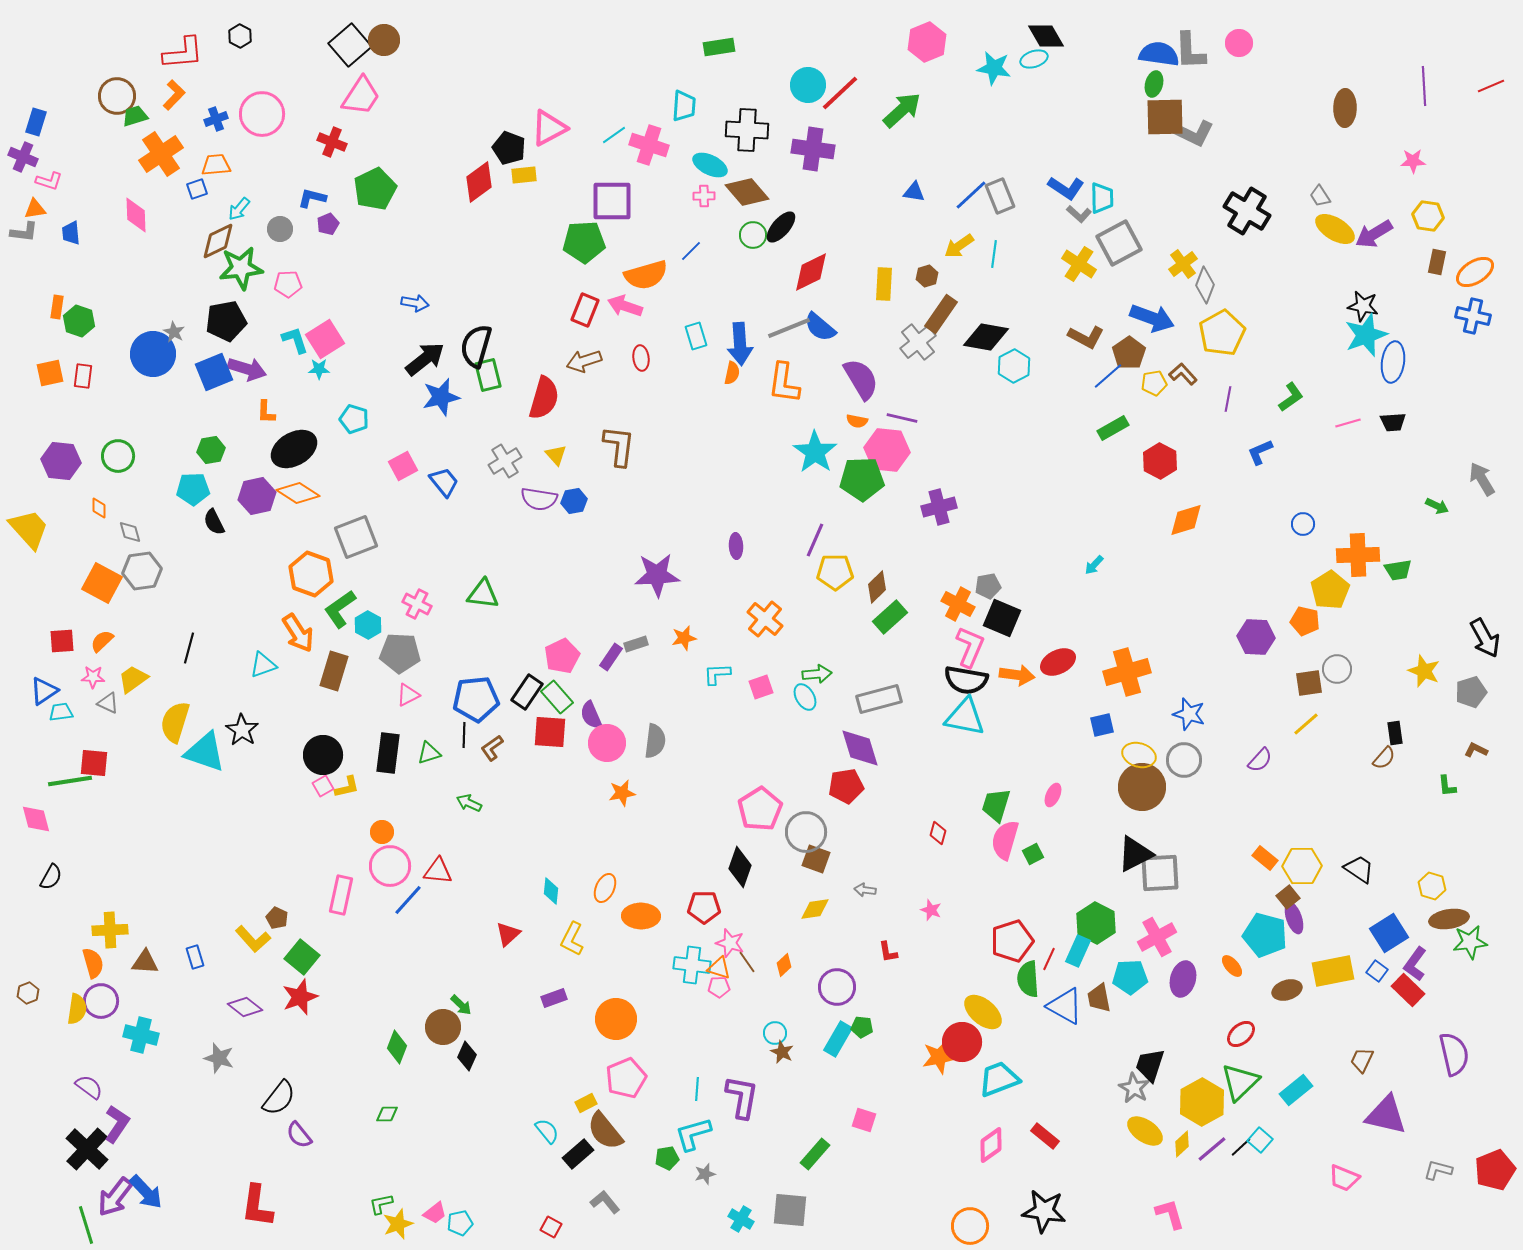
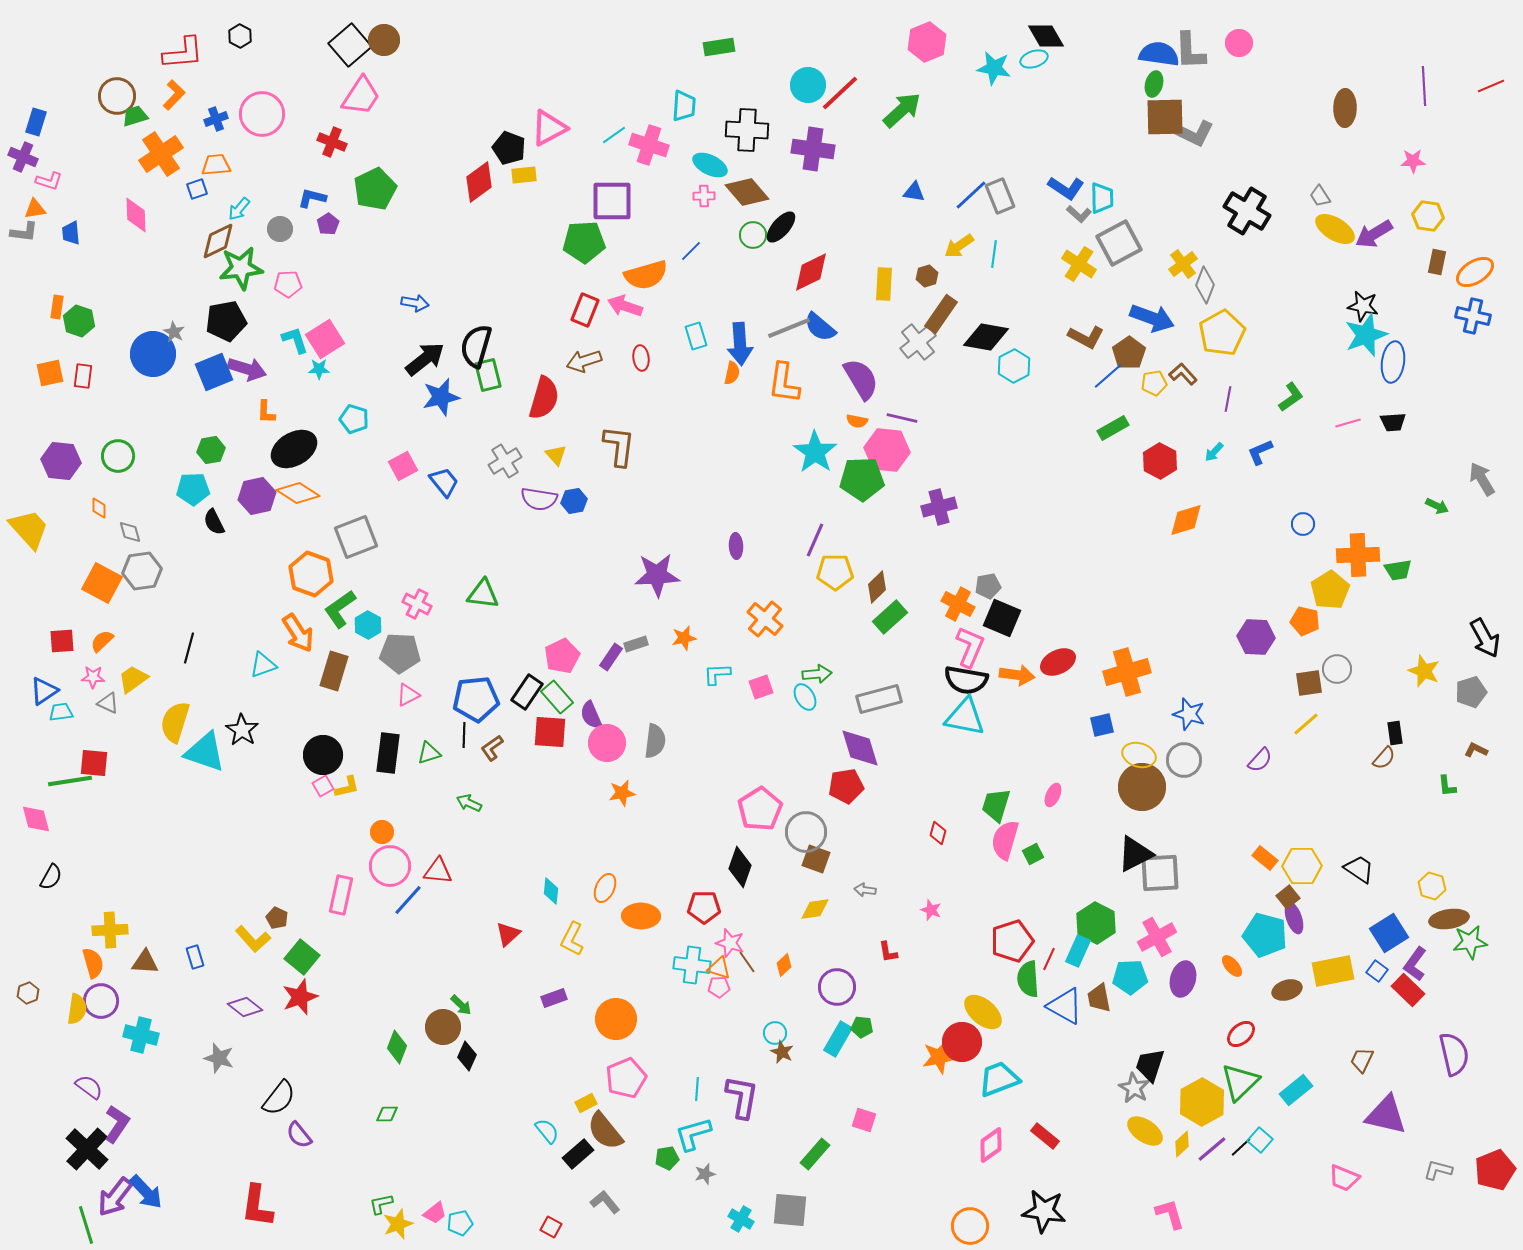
purple pentagon at (328, 224): rotated 10 degrees counterclockwise
cyan arrow at (1094, 565): moved 120 px right, 113 px up
